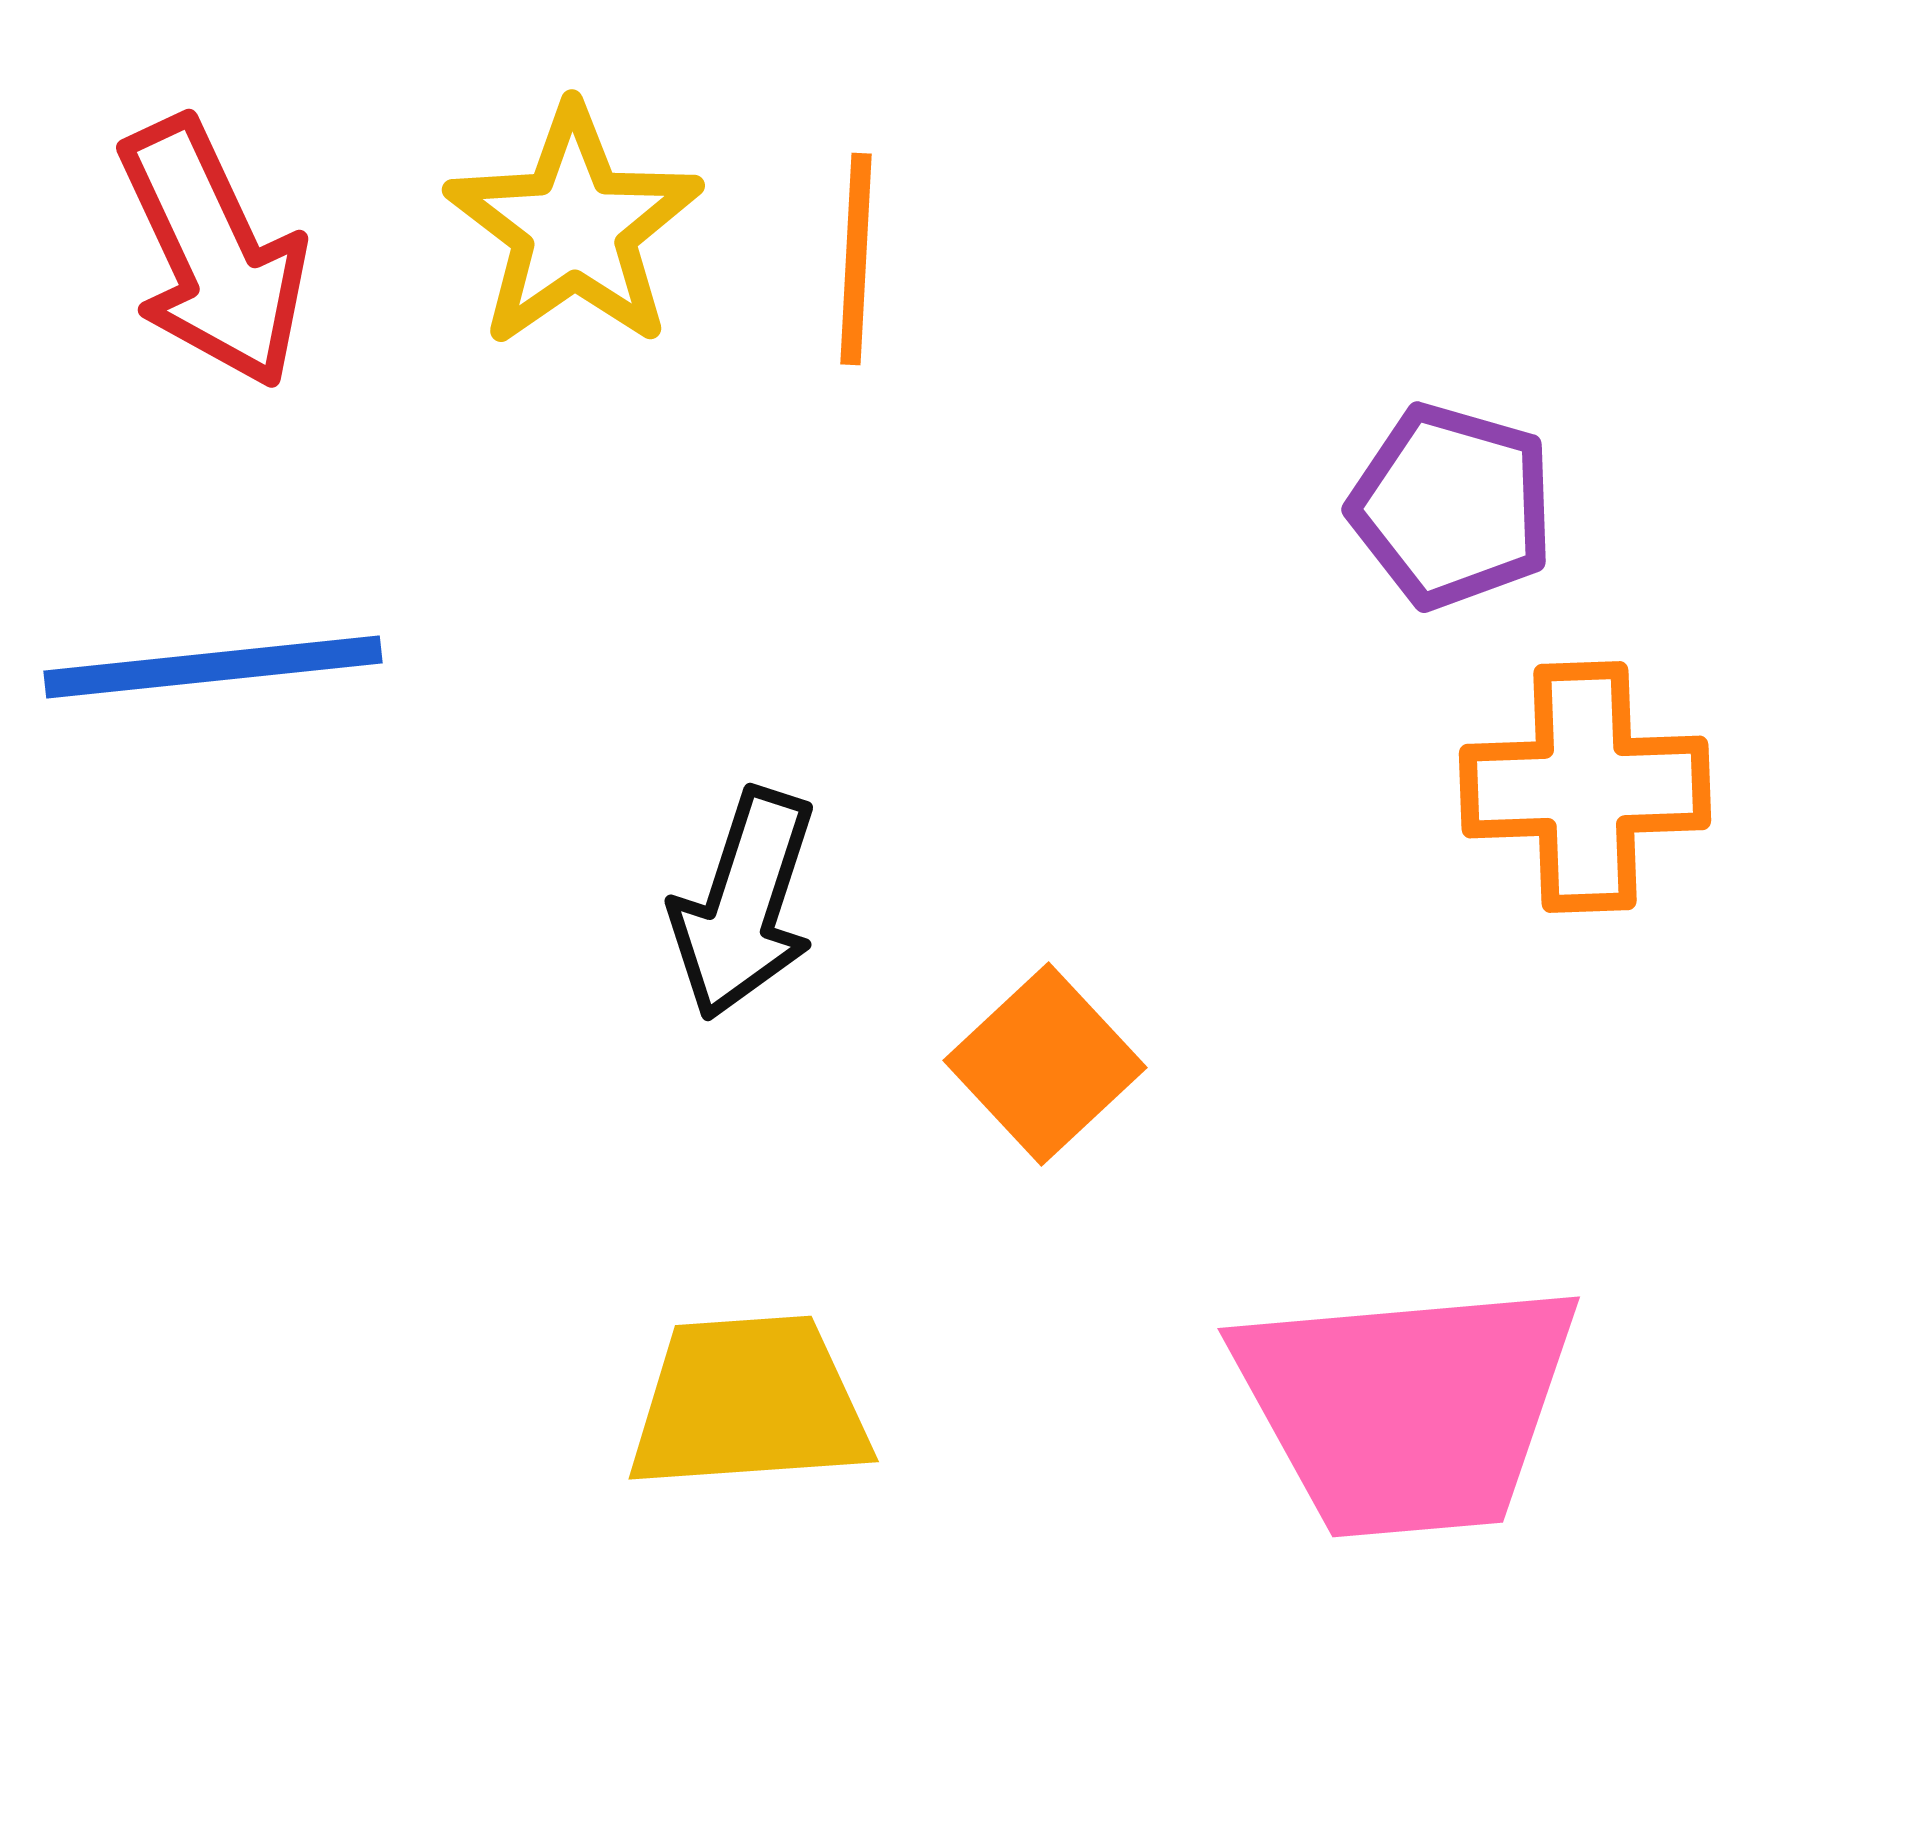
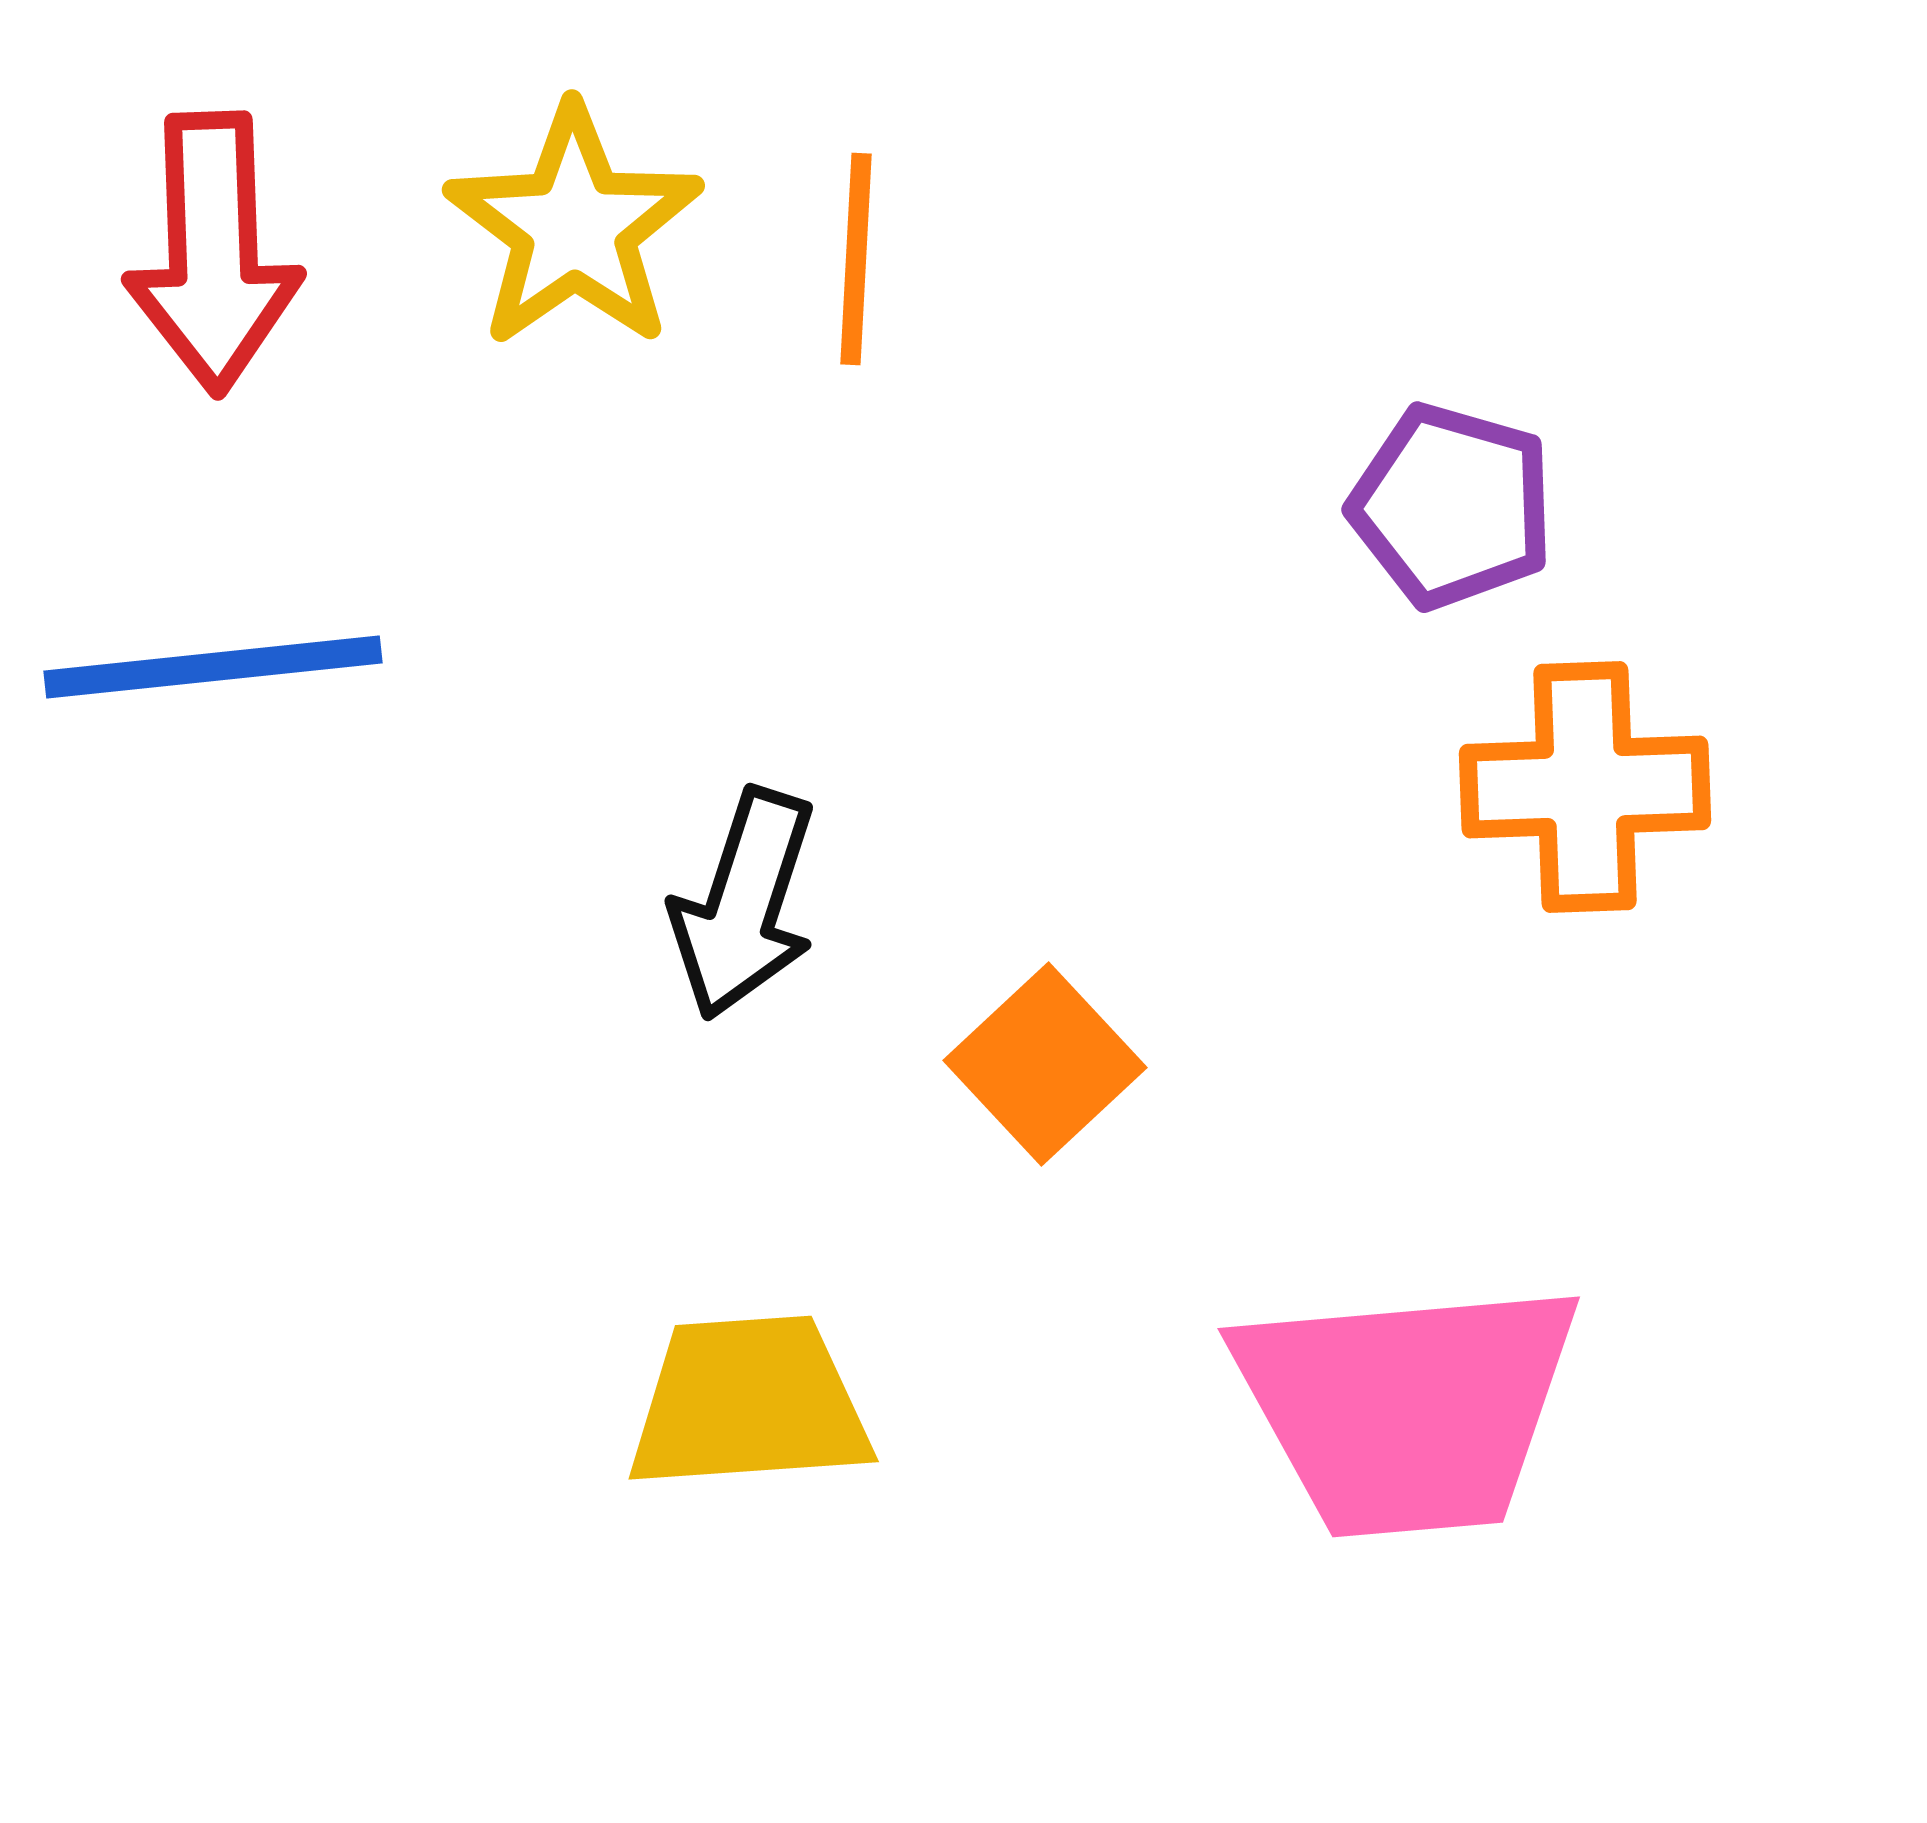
red arrow: rotated 23 degrees clockwise
